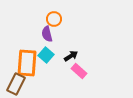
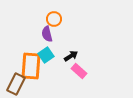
cyan square: rotated 14 degrees clockwise
orange rectangle: moved 4 px right, 3 px down
